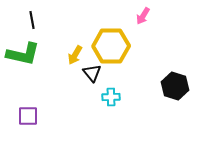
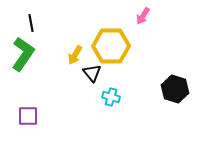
black line: moved 1 px left, 3 px down
green L-shape: rotated 68 degrees counterclockwise
black hexagon: moved 3 px down
cyan cross: rotated 18 degrees clockwise
